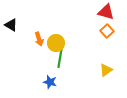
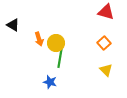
black triangle: moved 2 px right
orange square: moved 3 px left, 12 px down
yellow triangle: rotated 40 degrees counterclockwise
